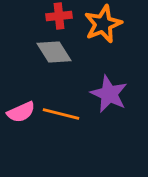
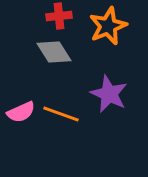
orange star: moved 5 px right, 2 px down
orange line: rotated 6 degrees clockwise
